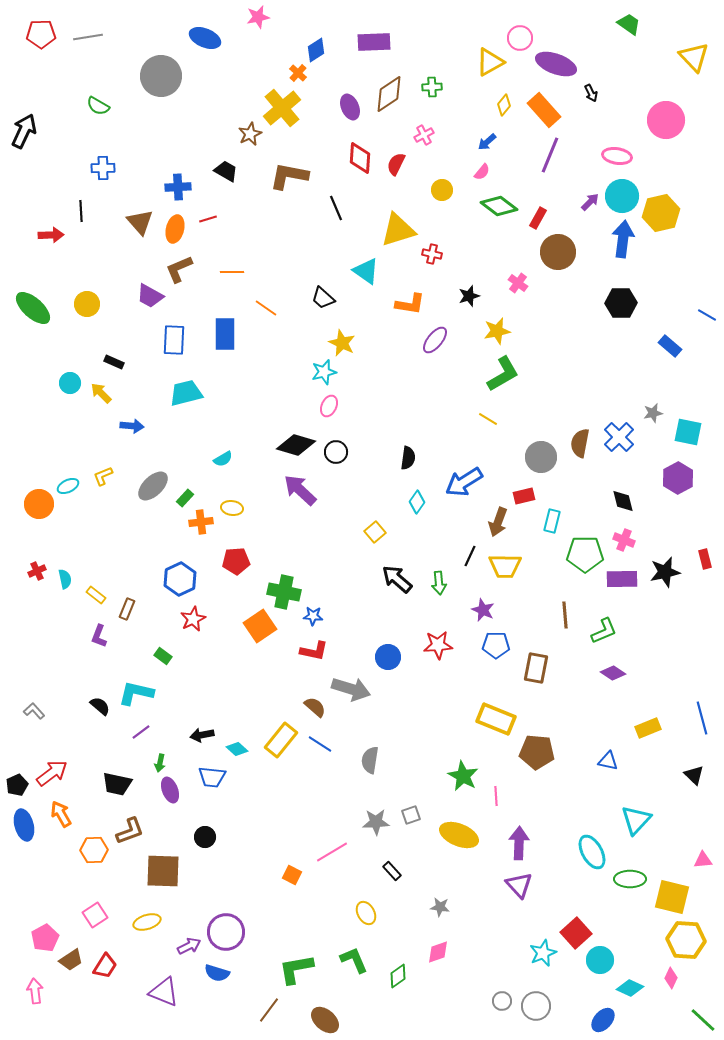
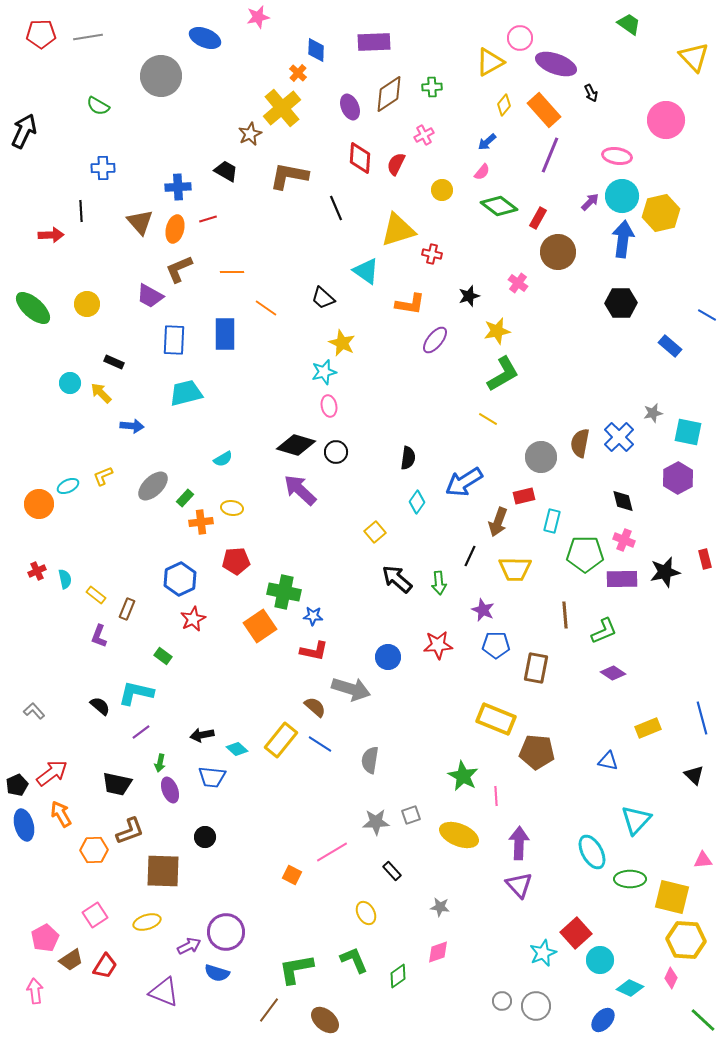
blue diamond at (316, 50): rotated 55 degrees counterclockwise
pink ellipse at (329, 406): rotated 35 degrees counterclockwise
yellow trapezoid at (505, 566): moved 10 px right, 3 px down
